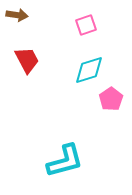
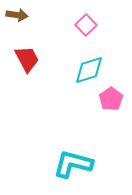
pink square: rotated 25 degrees counterclockwise
red trapezoid: moved 1 px up
cyan L-shape: moved 8 px right, 3 px down; rotated 150 degrees counterclockwise
